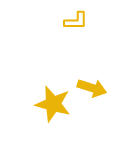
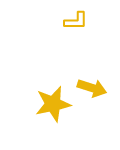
yellow star: rotated 27 degrees counterclockwise
